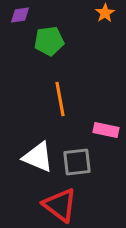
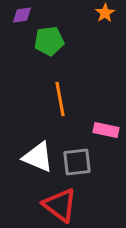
purple diamond: moved 2 px right
